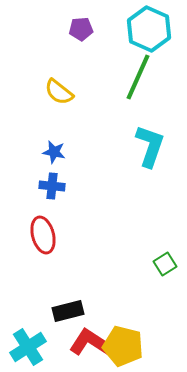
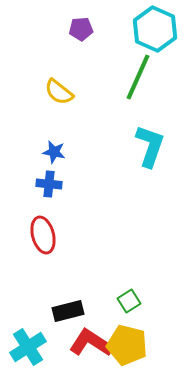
cyan hexagon: moved 6 px right
blue cross: moved 3 px left, 2 px up
green square: moved 36 px left, 37 px down
yellow pentagon: moved 4 px right, 1 px up
